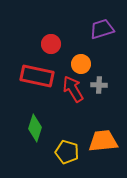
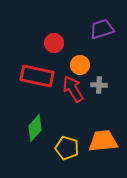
red circle: moved 3 px right, 1 px up
orange circle: moved 1 px left, 1 px down
green diamond: rotated 24 degrees clockwise
yellow pentagon: moved 4 px up
